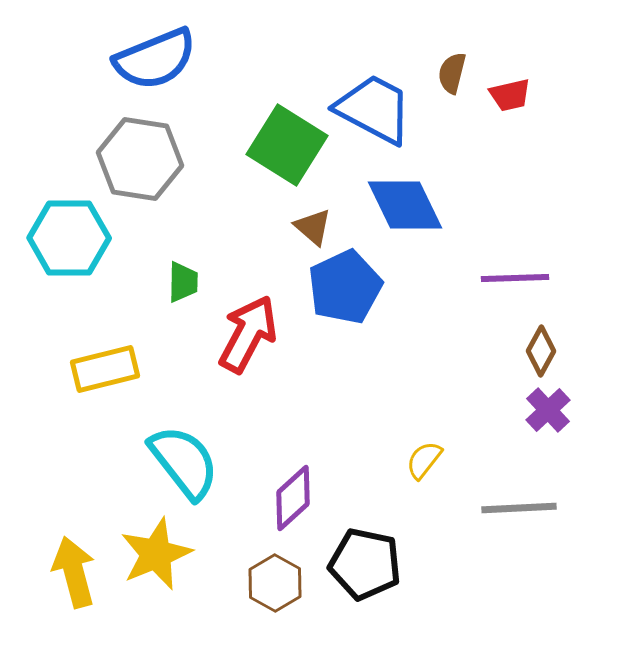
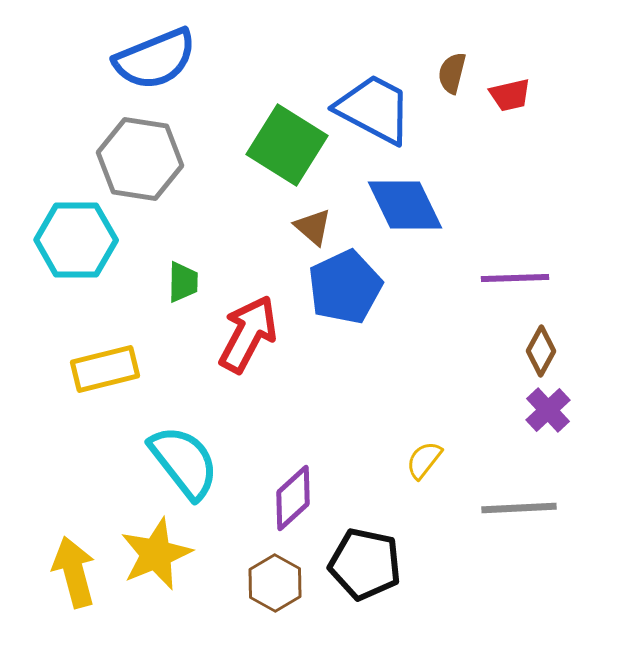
cyan hexagon: moved 7 px right, 2 px down
